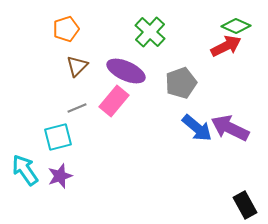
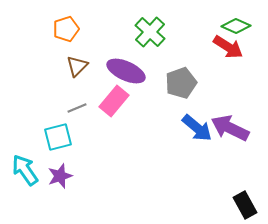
red arrow: moved 2 px right, 1 px down; rotated 60 degrees clockwise
